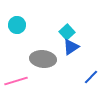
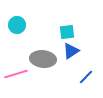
cyan square: rotated 35 degrees clockwise
blue triangle: moved 4 px down
blue line: moved 5 px left
pink line: moved 7 px up
